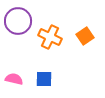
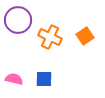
purple circle: moved 1 px up
